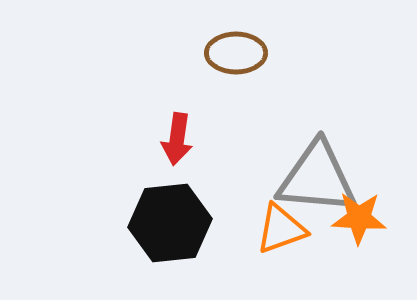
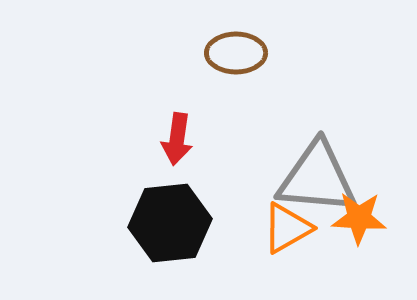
orange triangle: moved 6 px right, 1 px up; rotated 10 degrees counterclockwise
